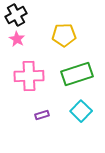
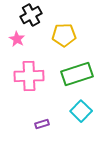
black cross: moved 15 px right
purple rectangle: moved 9 px down
